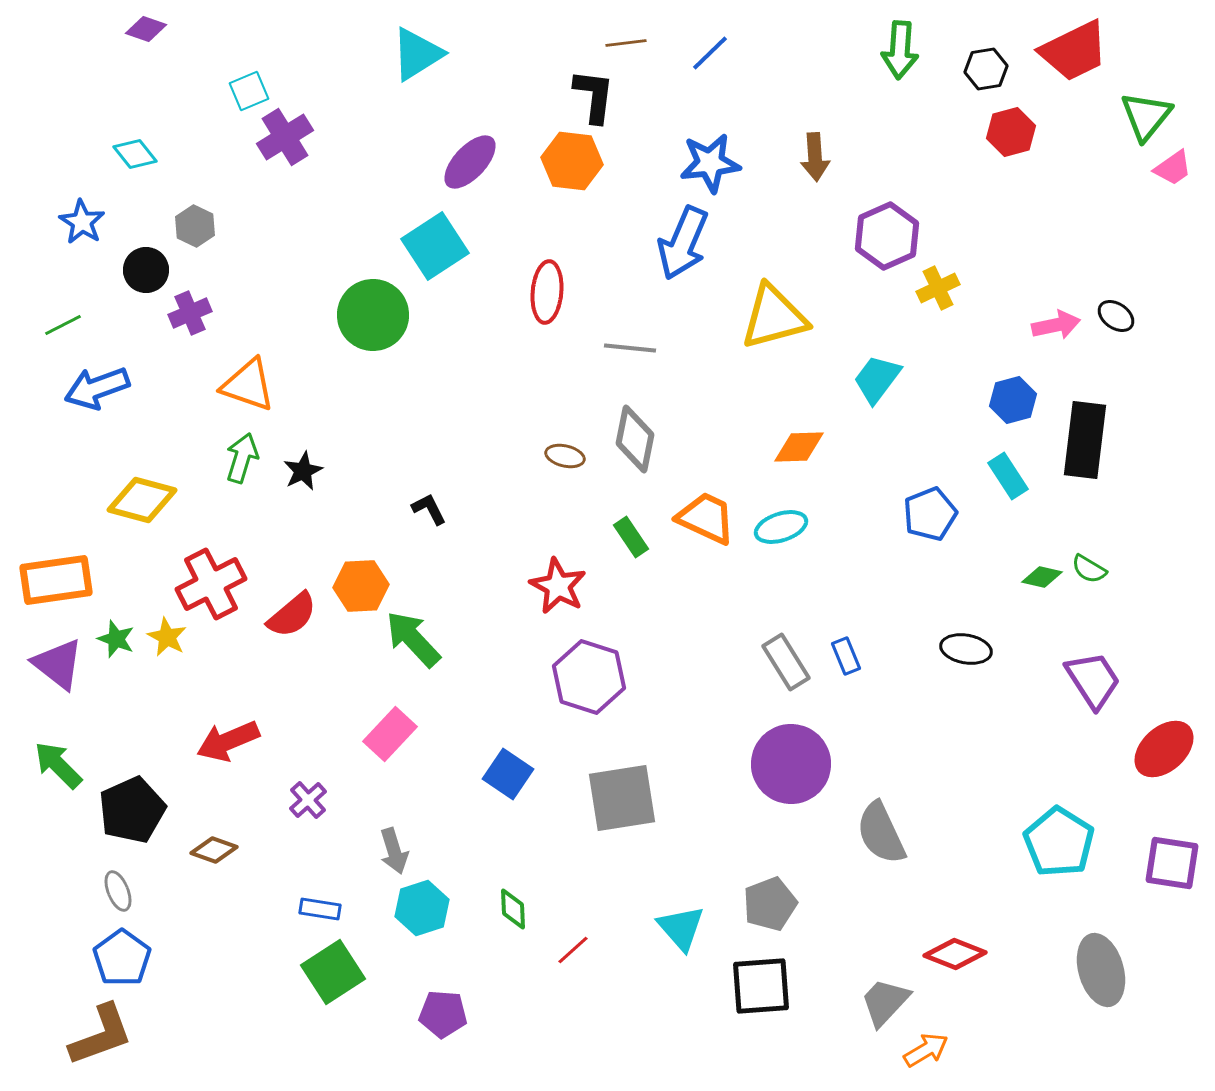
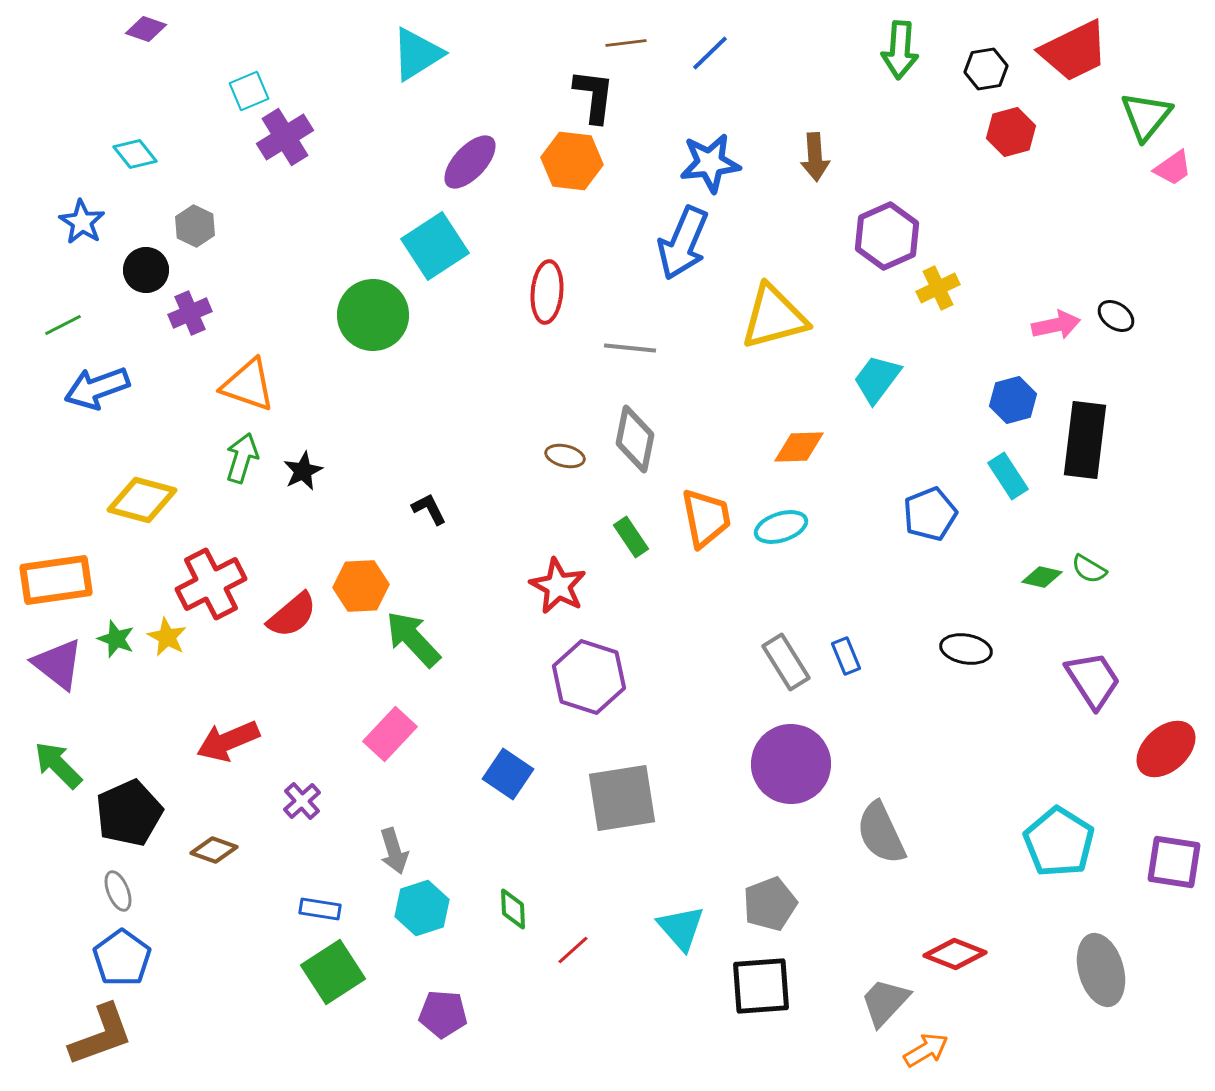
orange trapezoid at (706, 518): rotated 54 degrees clockwise
red ellipse at (1164, 749): moved 2 px right
purple cross at (308, 800): moved 6 px left, 1 px down
black pentagon at (132, 810): moved 3 px left, 3 px down
purple square at (1172, 863): moved 2 px right, 1 px up
